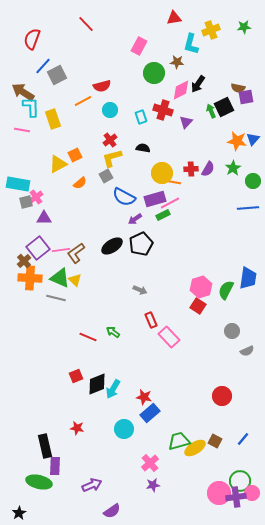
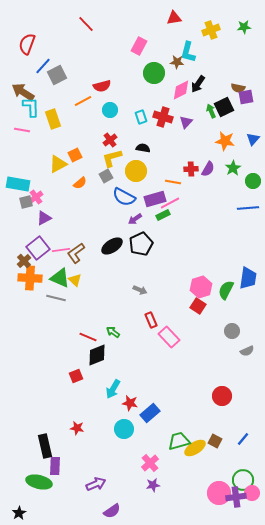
red semicircle at (32, 39): moved 5 px left, 5 px down
cyan L-shape at (191, 44): moved 3 px left, 8 px down
red cross at (163, 110): moved 7 px down
orange star at (237, 141): moved 12 px left
yellow circle at (162, 173): moved 26 px left, 2 px up
purple triangle at (44, 218): rotated 28 degrees counterclockwise
black diamond at (97, 384): moved 29 px up
red star at (144, 397): moved 14 px left, 6 px down
green circle at (240, 481): moved 3 px right, 1 px up
purple arrow at (92, 485): moved 4 px right, 1 px up
